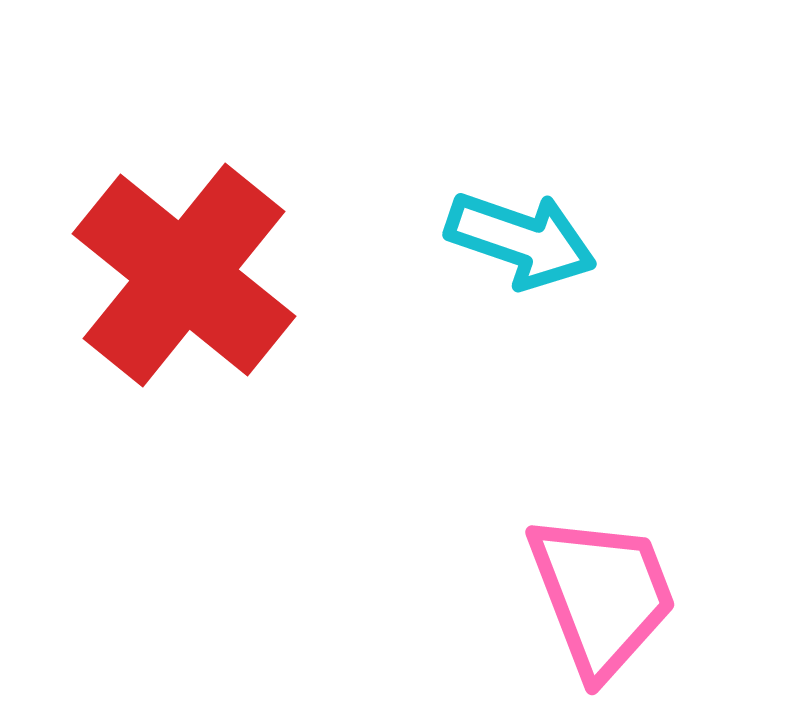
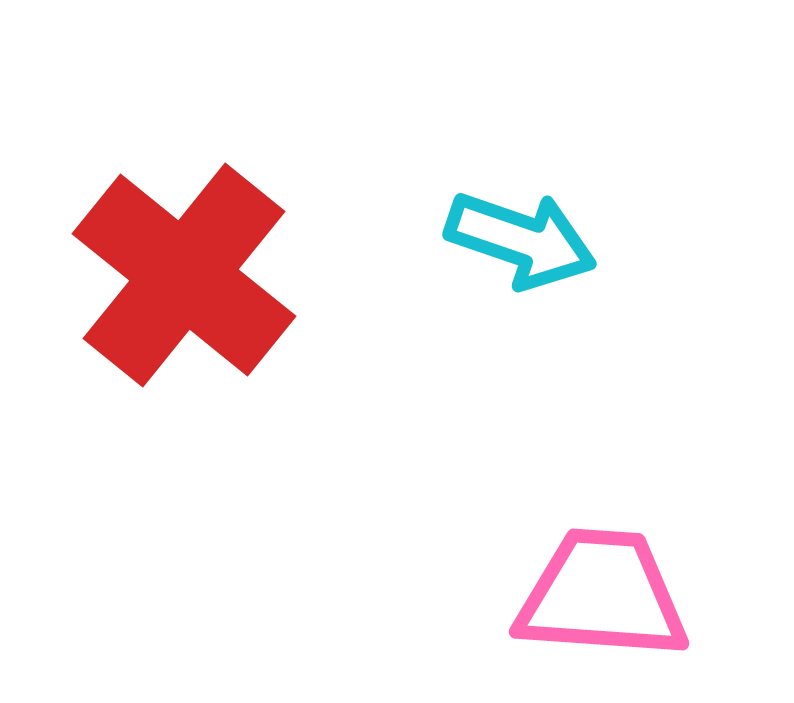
pink trapezoid: rotated 65 degrees counterclockwise
